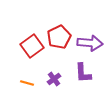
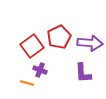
purple cross: moved 14 px left, 9 px up; rotated 32 degrees counterclockwise
